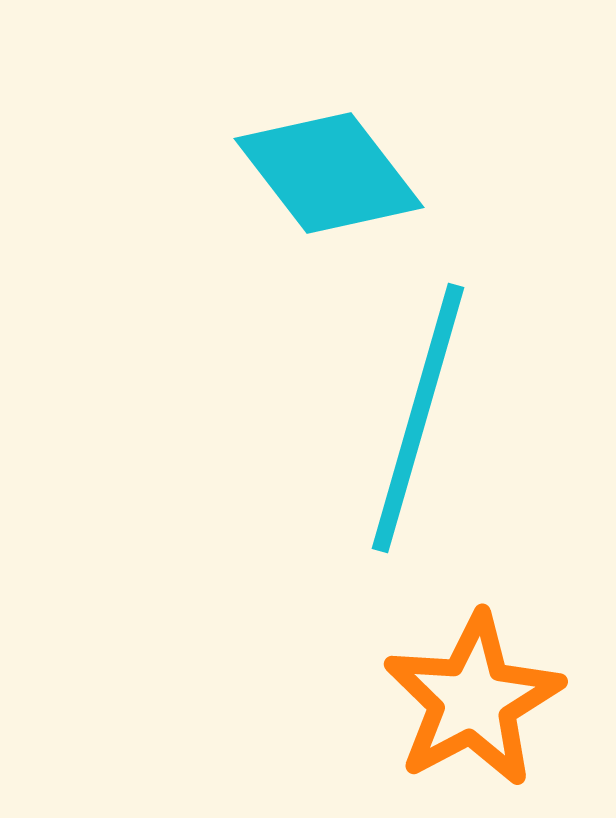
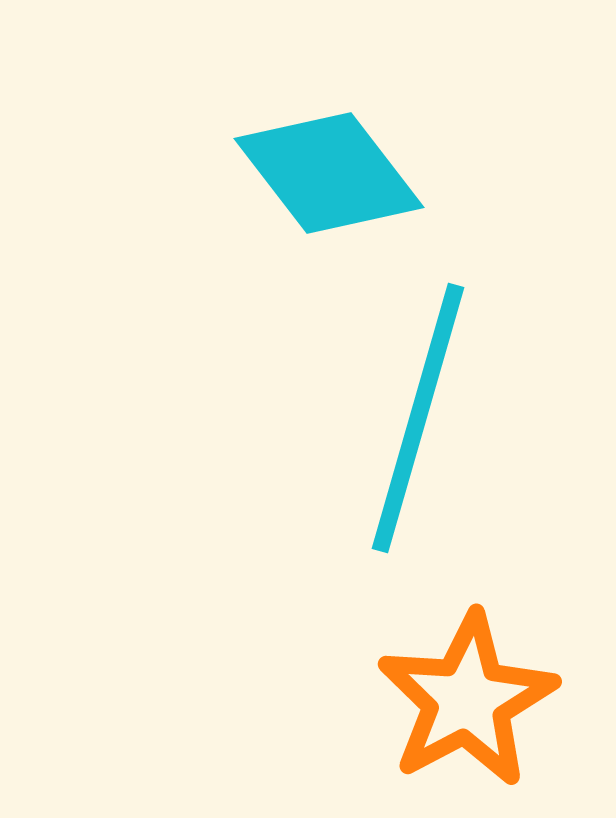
orange star: moved 6 px left
